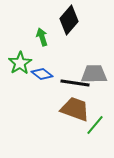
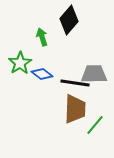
brown trapezoid: rotated 72 degrees clockwise
